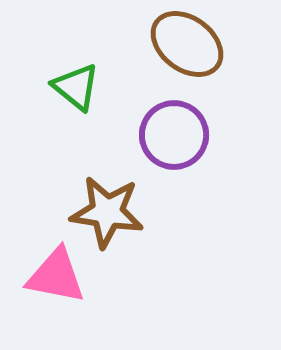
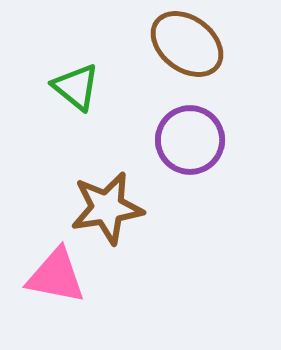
purple circle: moved 16 px right, 5 px down
brown star: moved 4 px up; rotated 18 degrees counterclockwise
